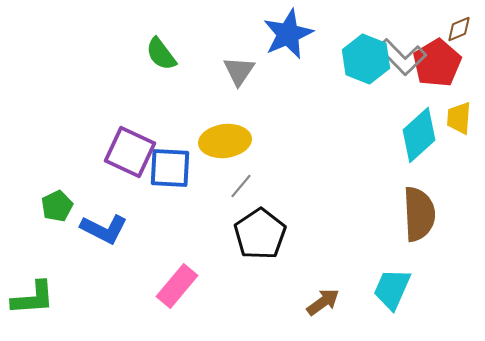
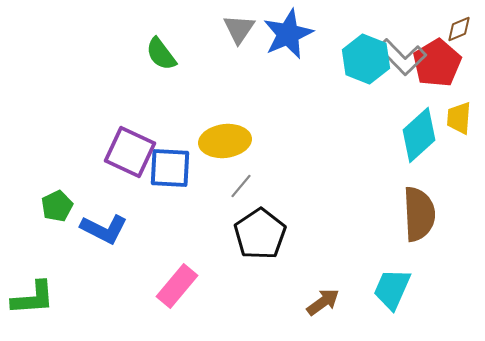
gray triangle: moved 42 px up
